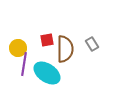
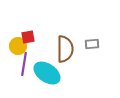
red square: moved 19 px left, 3 px up
gray rectangle: rotated 64 degrees counterclockwise
yellow circle: moved 2 px up
